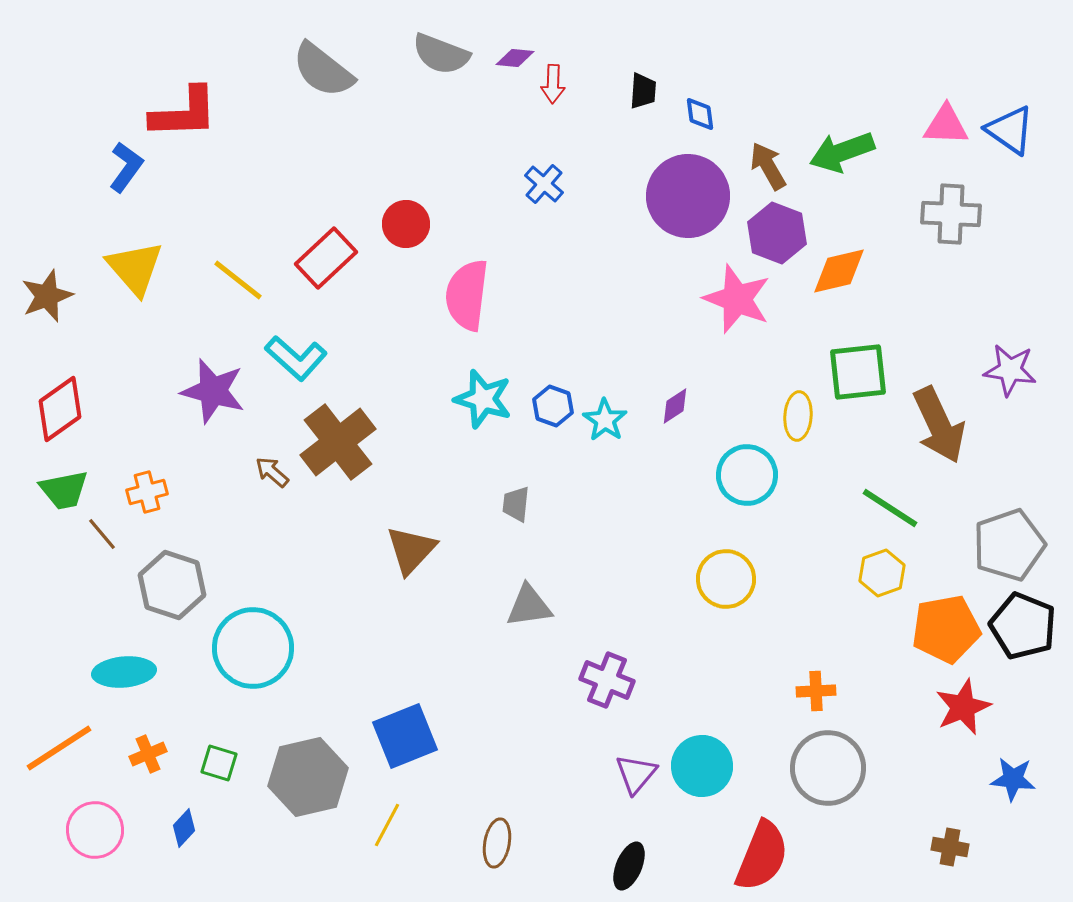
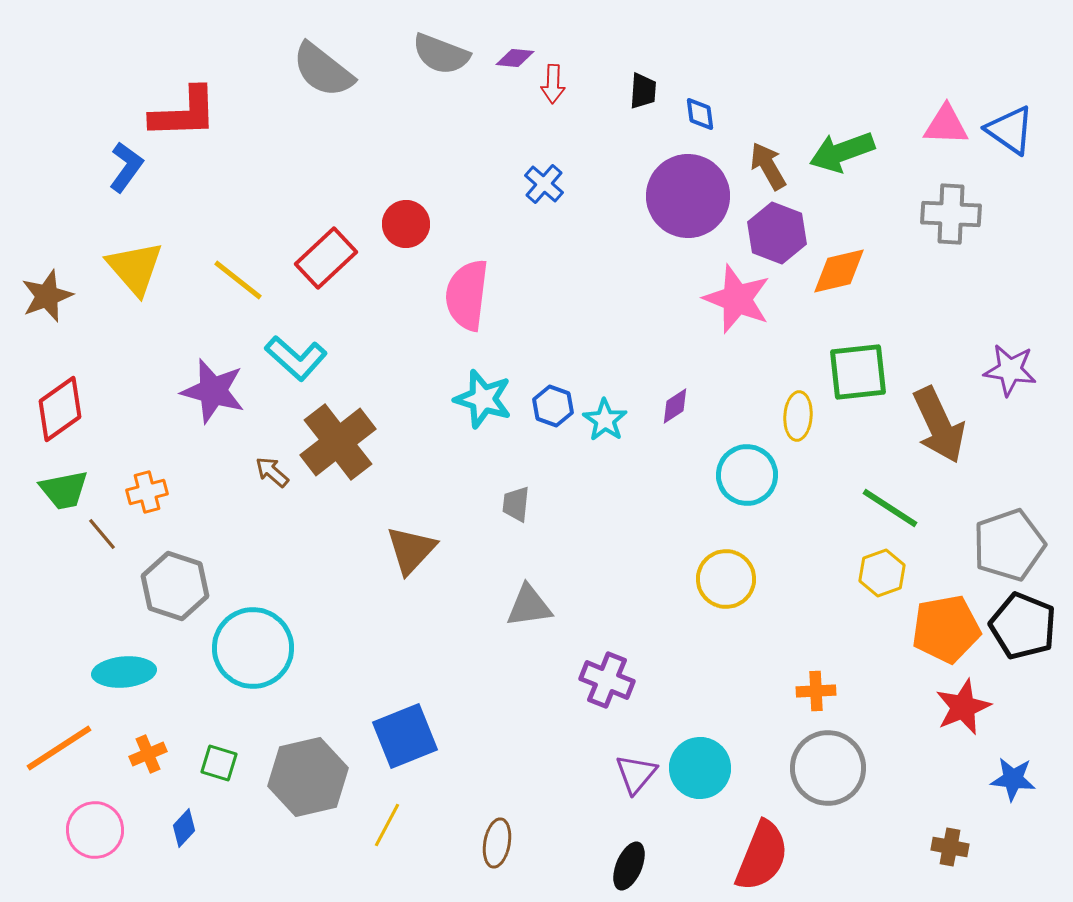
gray hexagon at (172, 585): moved 3 px right, 1 px down
cyan circle at (702, 766): moved 2 px left, 2 px down
